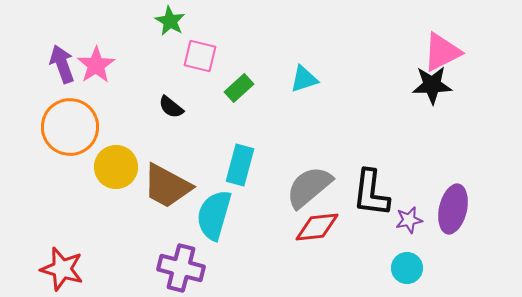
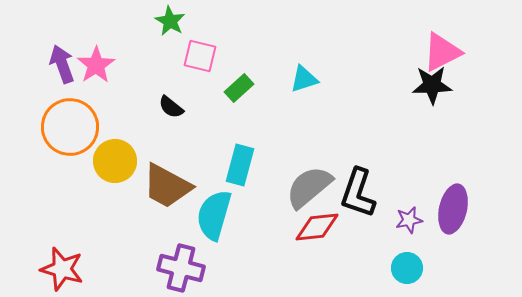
yellow circle: moved 1 px left, 6 px up
black L-shape: moved 13 px left; rotated 12 degrees clockwise
